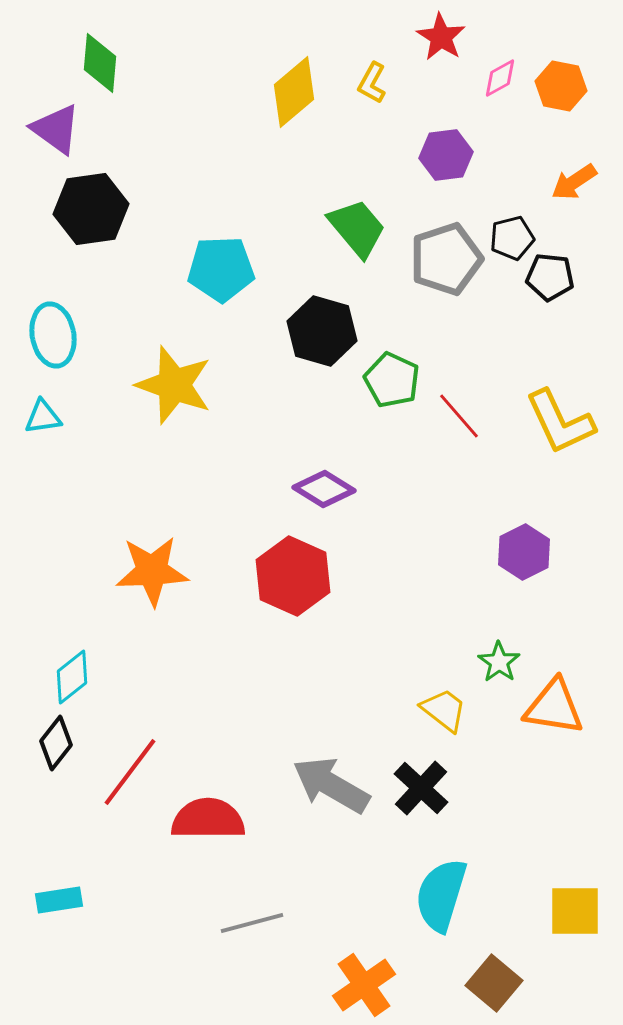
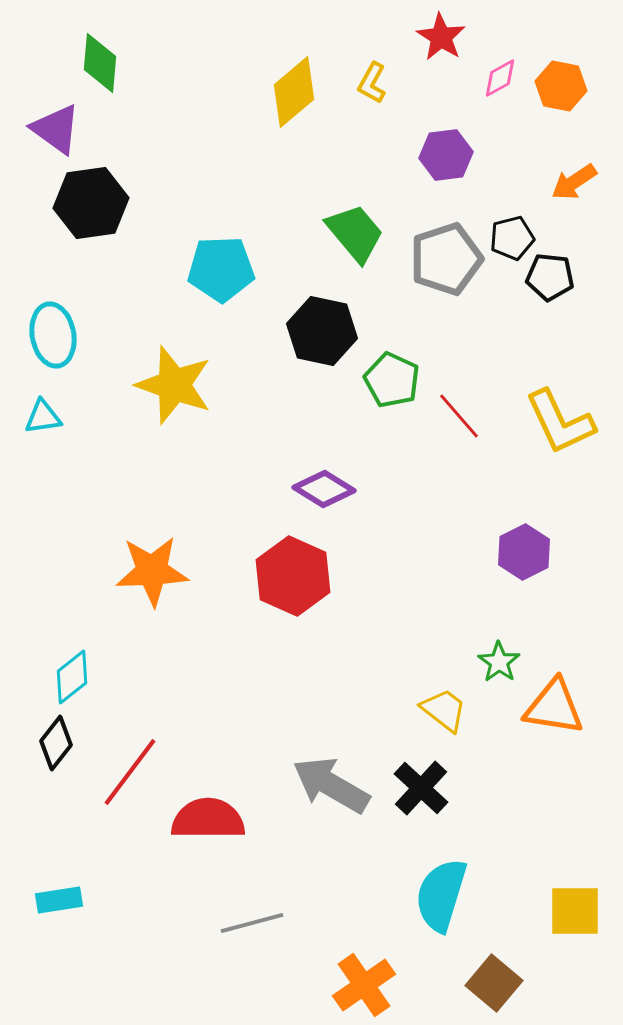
black hexagon at (91, 209): moved 6 px up
green trapezoid at (357, 228): moved 2 px left, 5 px down
black hexagon at (322, 331): rotated 4 degrees counterclockwise
